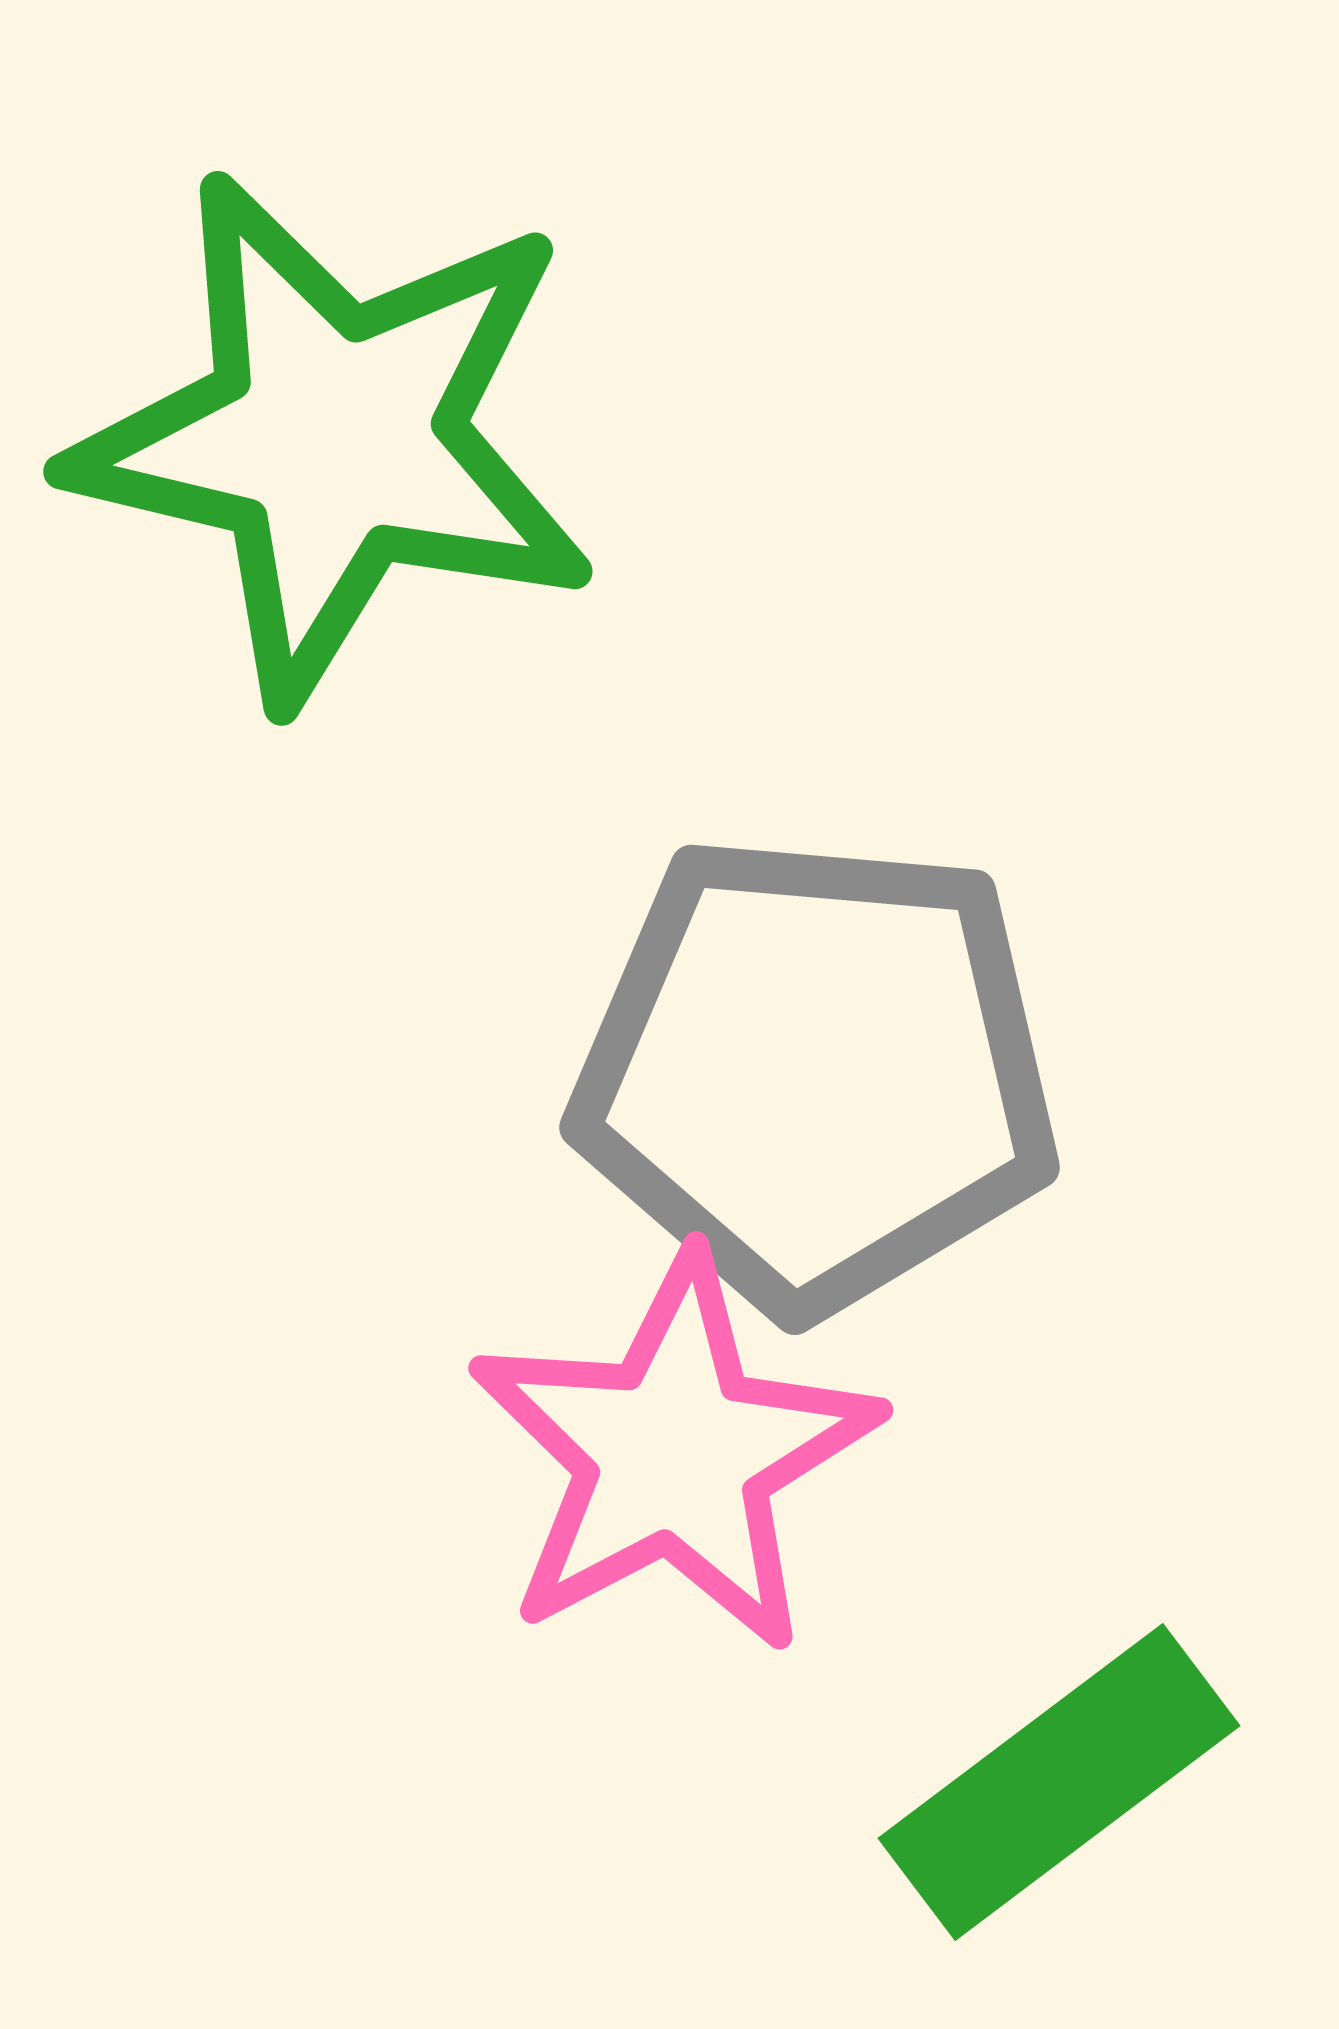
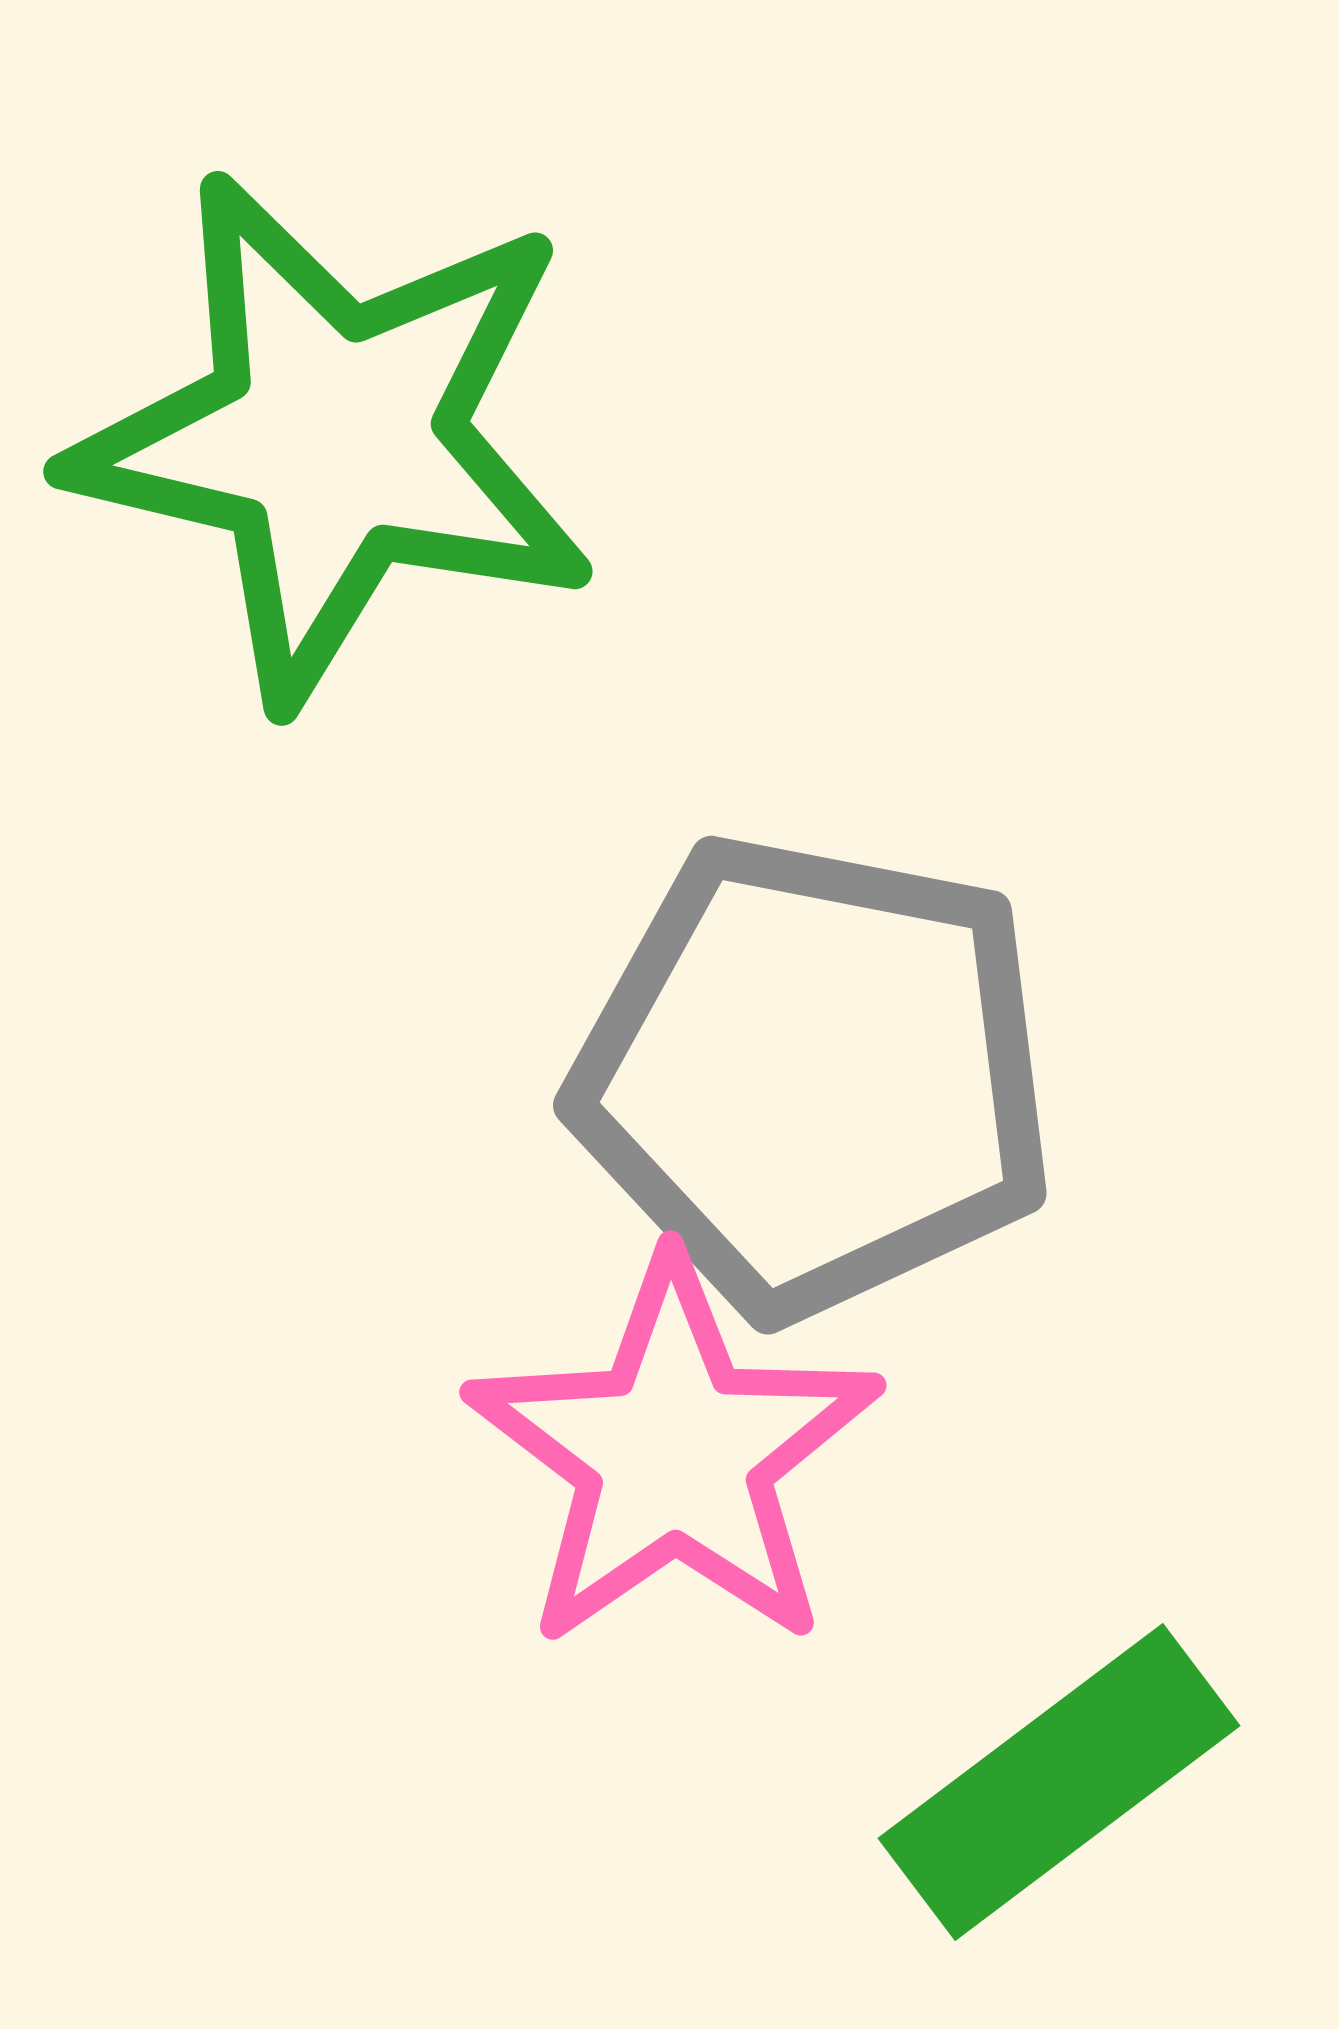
gray pentagon: moved 2 px left, 3 px down; rotated 6 degrees clockwise
pink star: rotated 7 degrees counterclockwise
